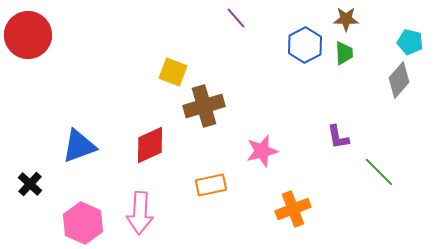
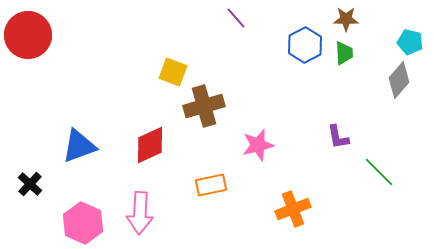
pink star: moved 4 px left, 6 px up
